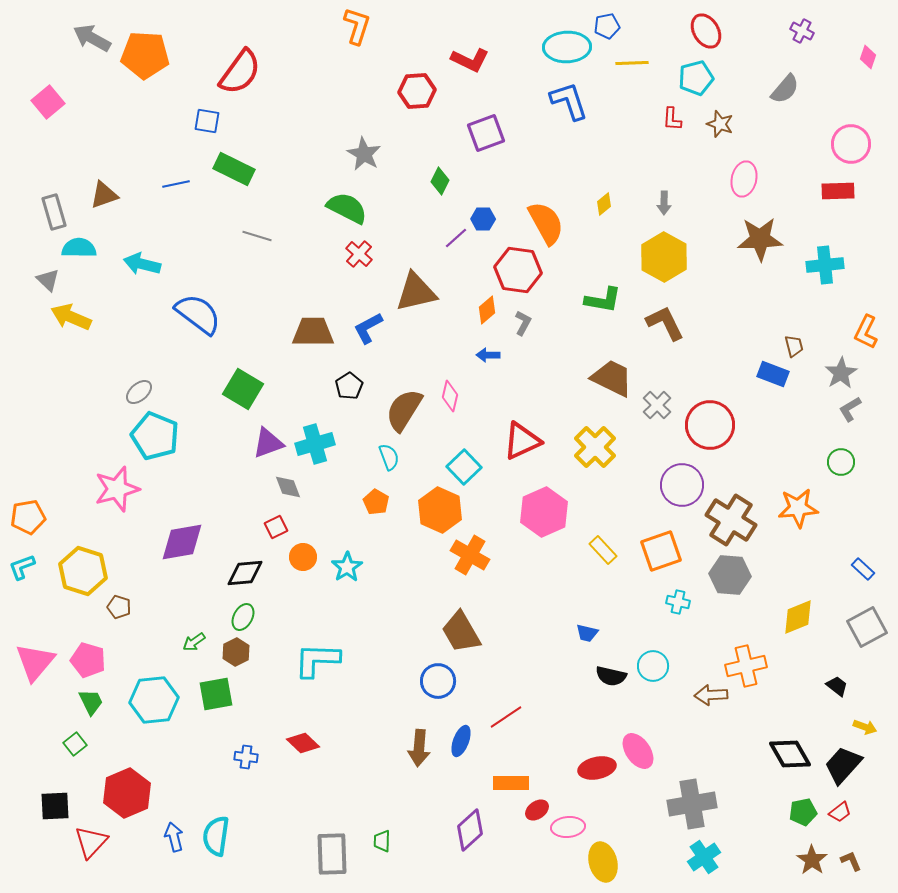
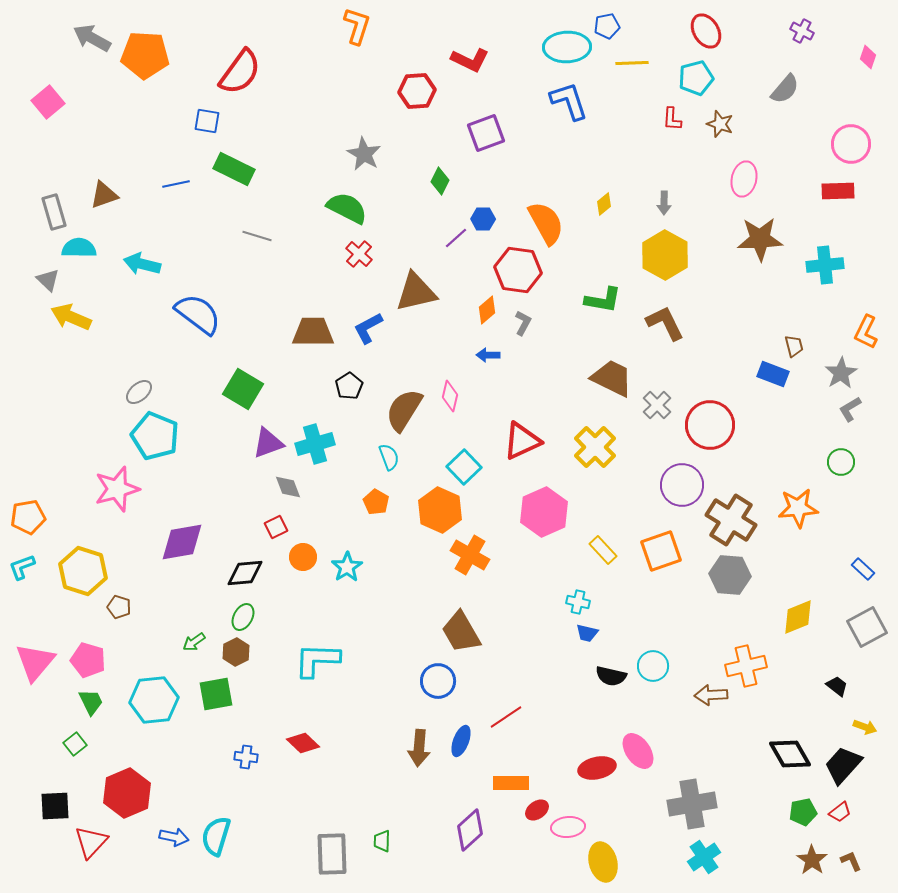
yellow hexagon at (664, 257): moved 1 px right, 2 px up
cyan cross at (678, 602): moved 100 px left
cyan semicircle at (216, 836): rotated 9 degrees clockwise
blue arrow at (174, 837): rotated 116 degrees clockwise
